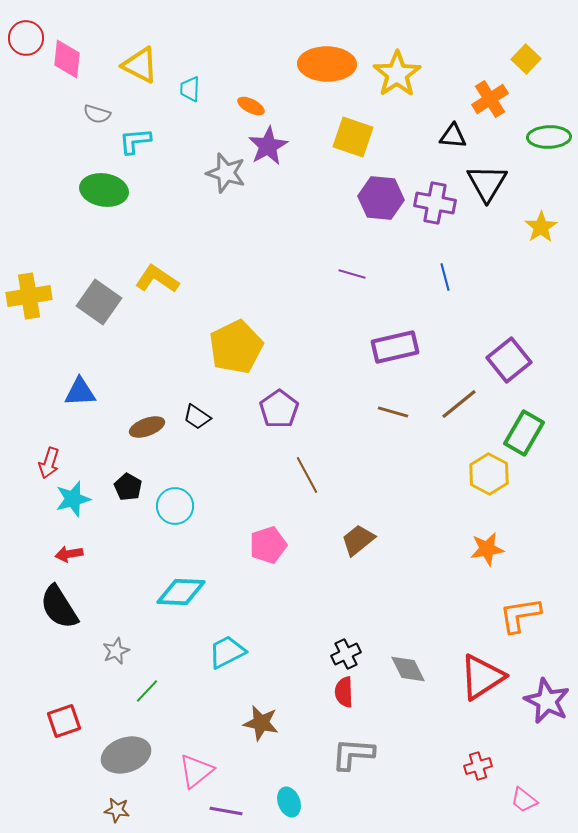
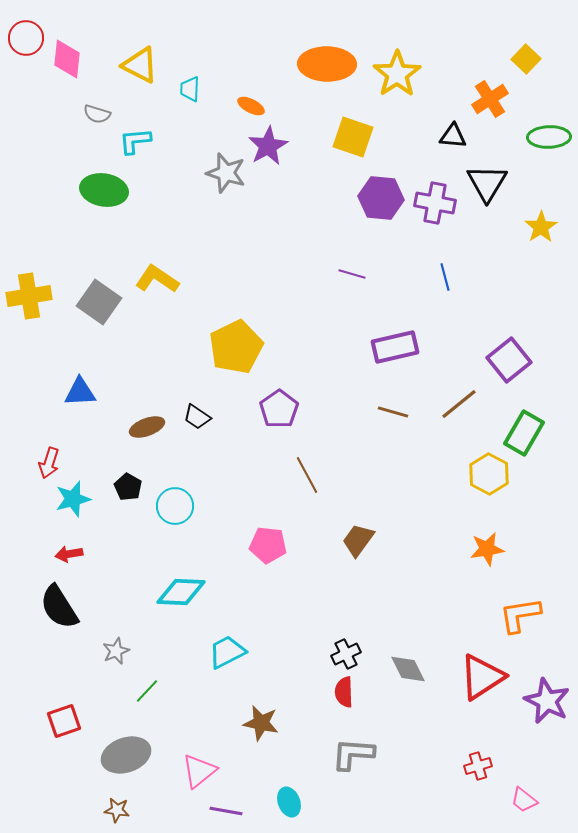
brown trapezoid at (358, 540): rotated 15 degrees counterclockwise
pink pentagon at (268, 545): rotated 24 degrees clockwise
pink triangle at (196, 771): moved 3 px right
